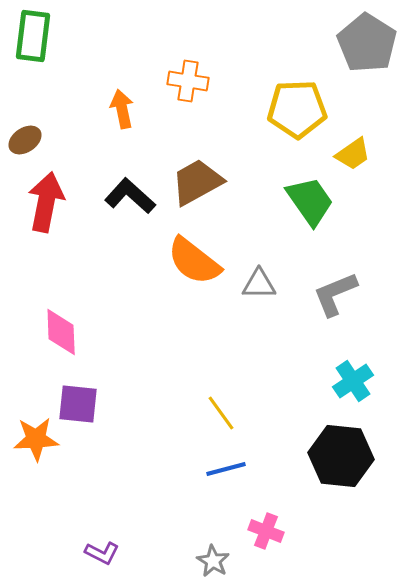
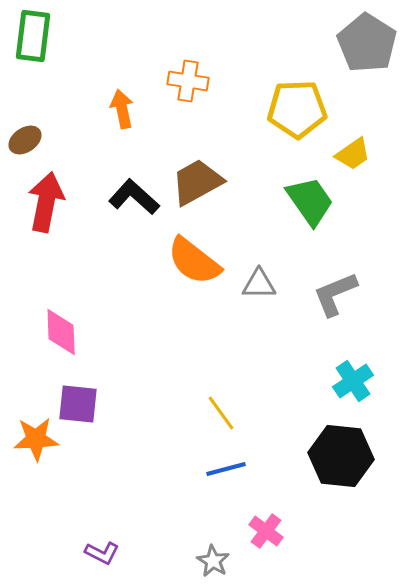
black L-shape: moved 4 px right, 1 px down
pink cross: rotated 16 degrees clockwise
